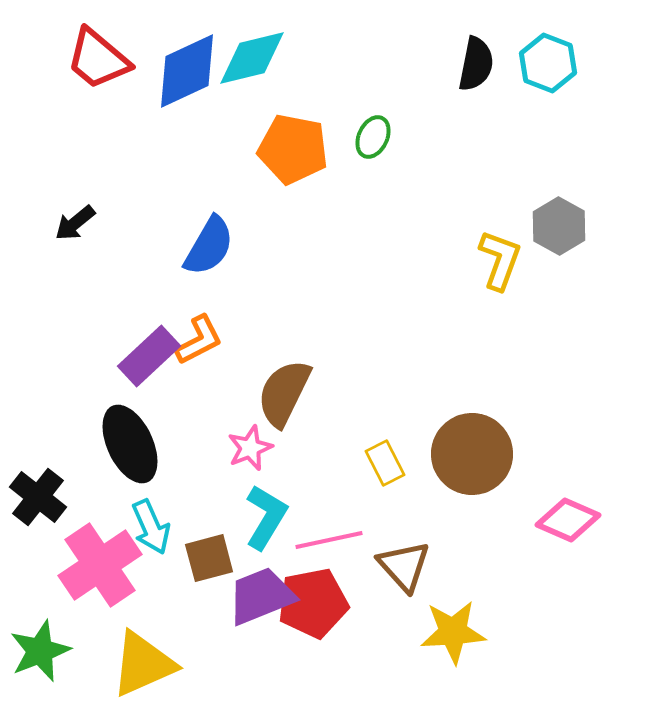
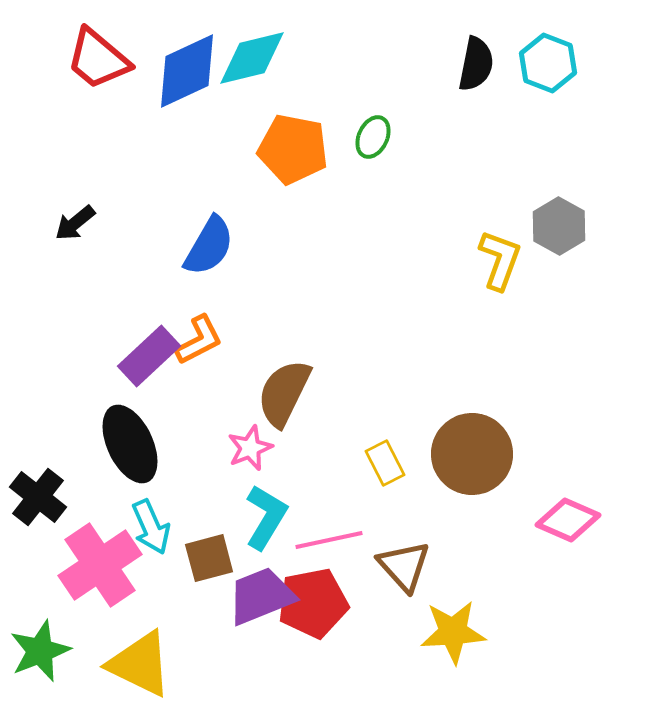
yellow triangle: moved 3 px left; rotated 50 degrees clockwise
